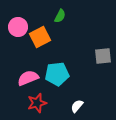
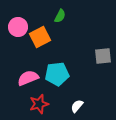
red star: moved 2 px right, 1 px down
